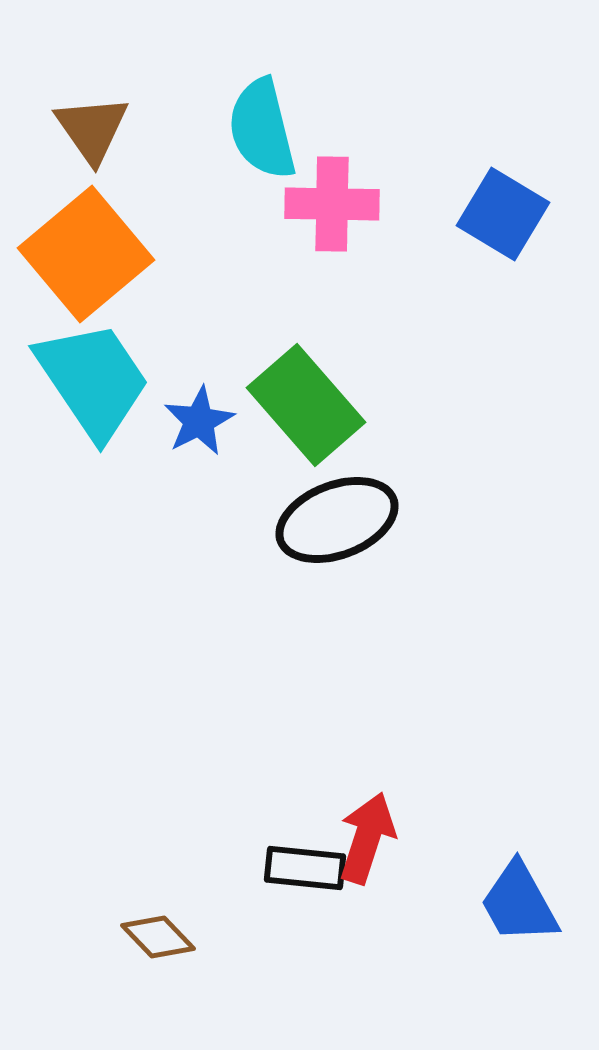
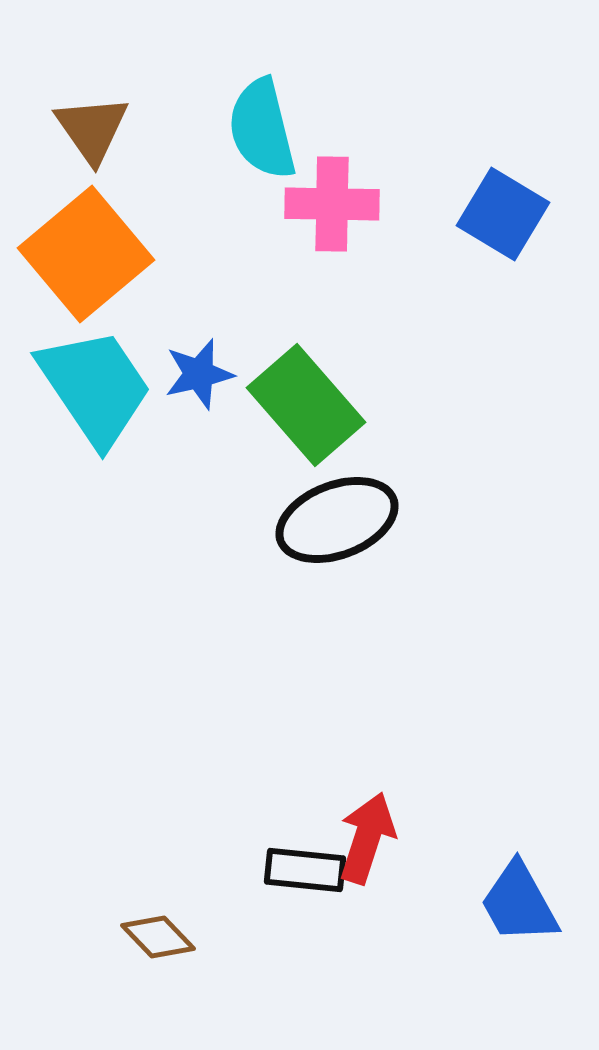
cyan trapezoid: moved 2 px right, 7 px down
blue star: moved 47 px up; rotated 14 degrees clockwise
black rectangle: moved 2 px down
